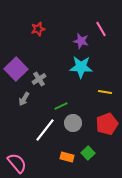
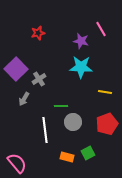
red star: moved 4 px down
green line: rotated 24 degrees clockwise
gray circle: moved 1 px up
white line: rotated 45 degrees counterclockwise
green square: rotated 16 degrees clockwise
